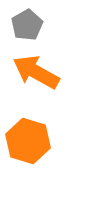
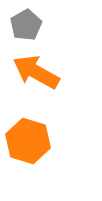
gray pentagon: moved 1 px left
